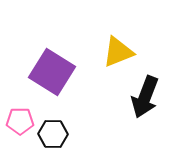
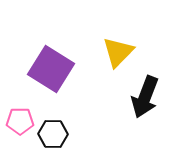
yellow triangle: rotated 24 degrees counterclockwise
purple square: moved 1 px left, 3 px up
